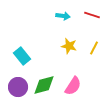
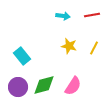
red line: rotated 28 degrees counterclockwise
